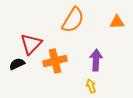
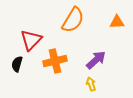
red triangle: moved 4 px up
purple arrow: rotated 45 degrees clockwise
black semicircle: rotated 49 degrees counterclockwise
yellow arrow: moved 2 px up
